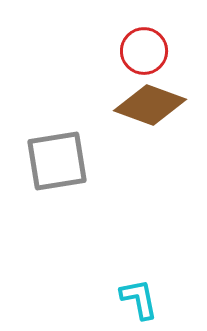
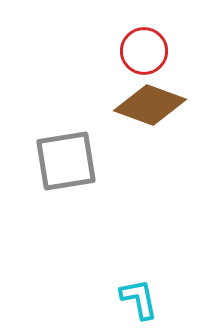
gray square: moved 9 px right
